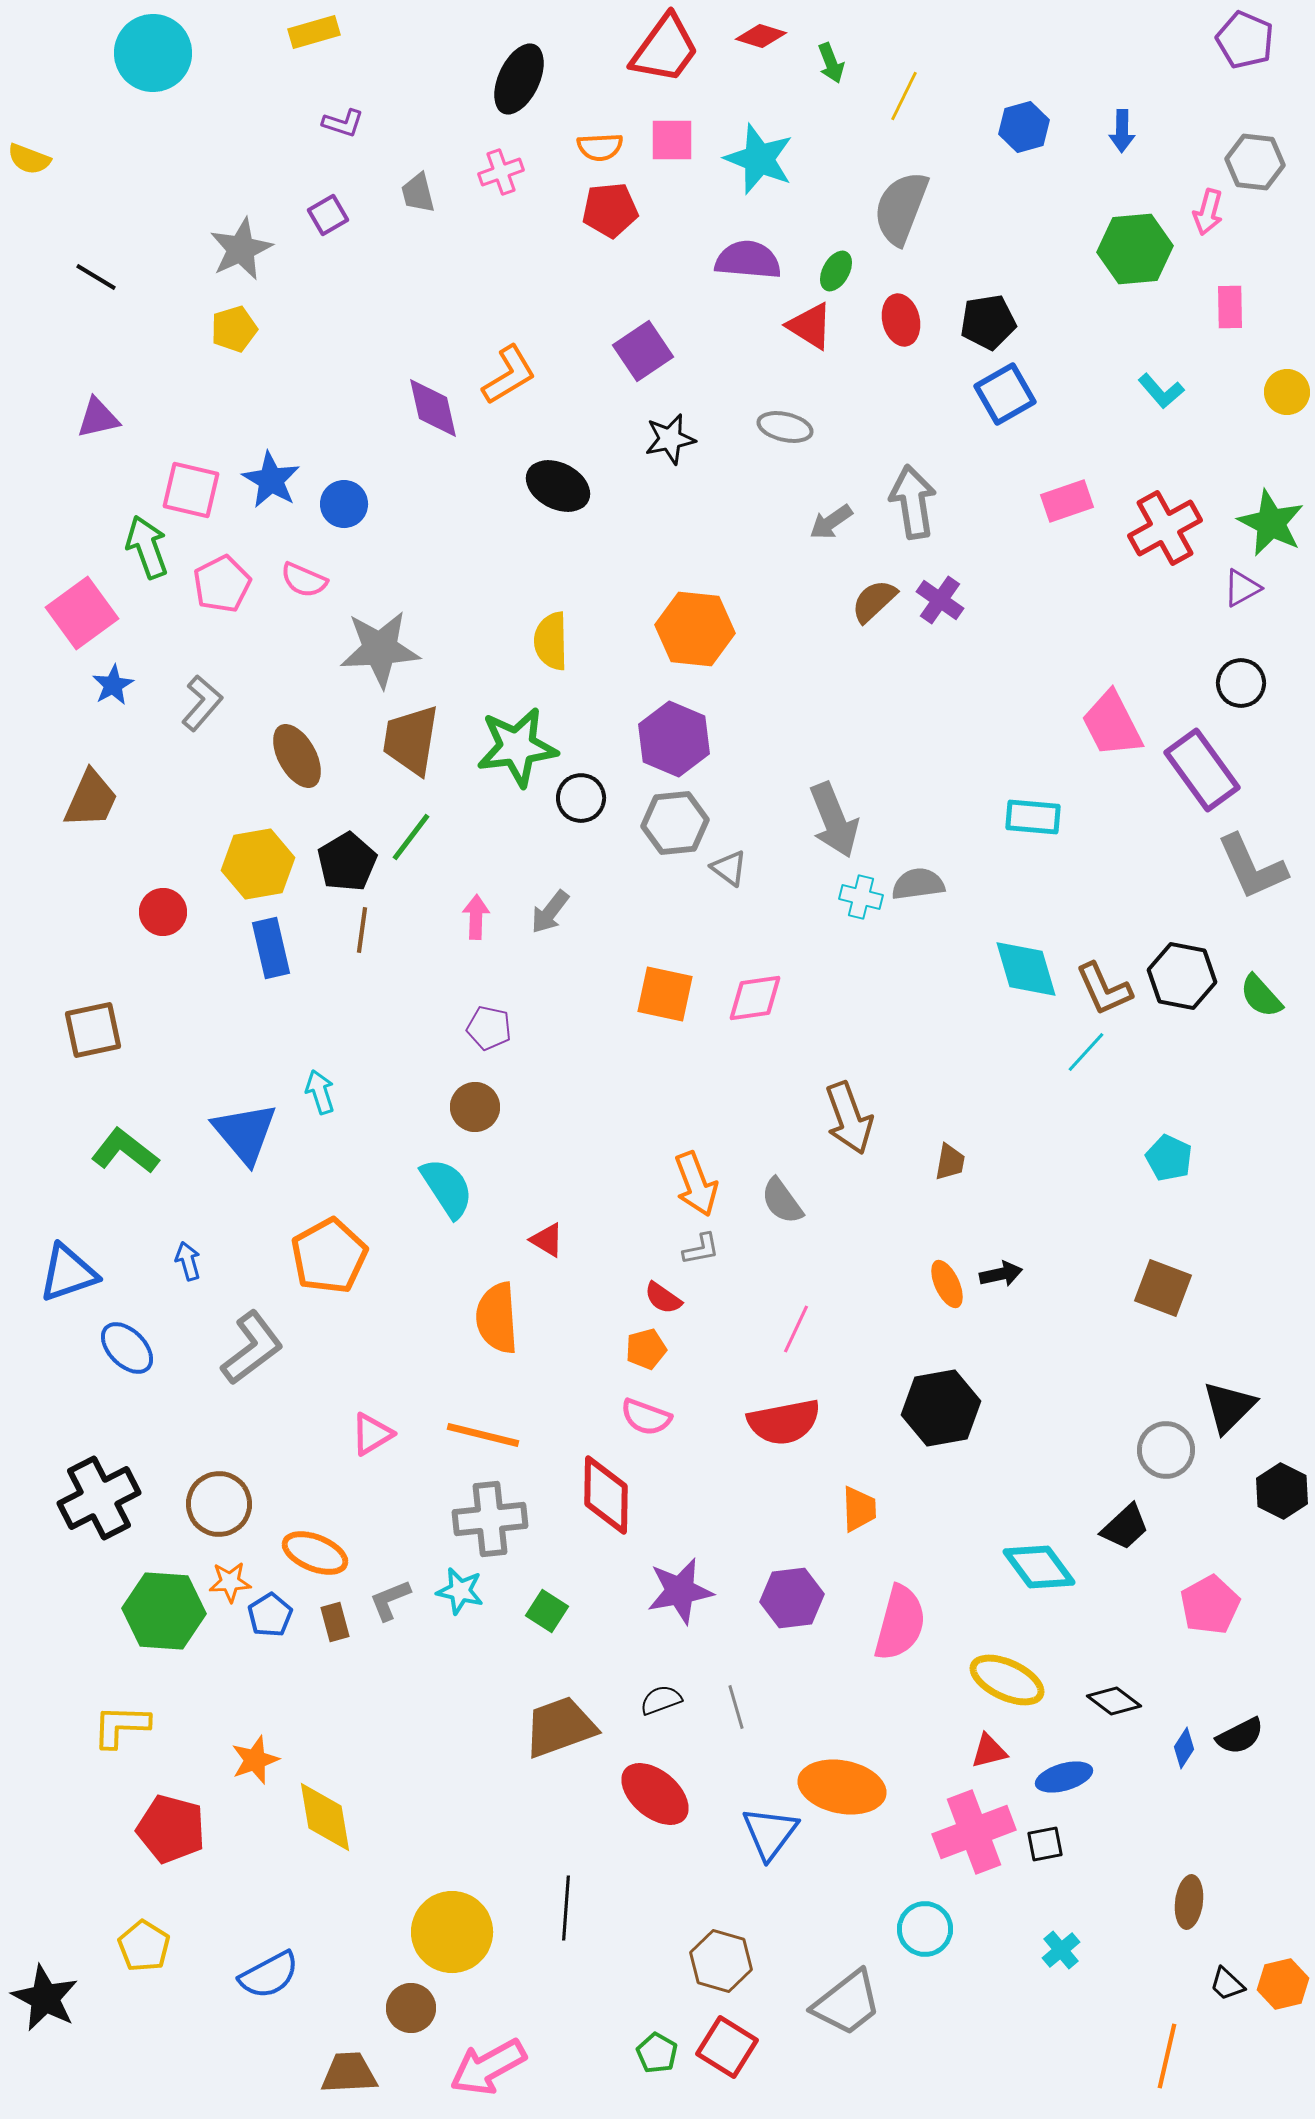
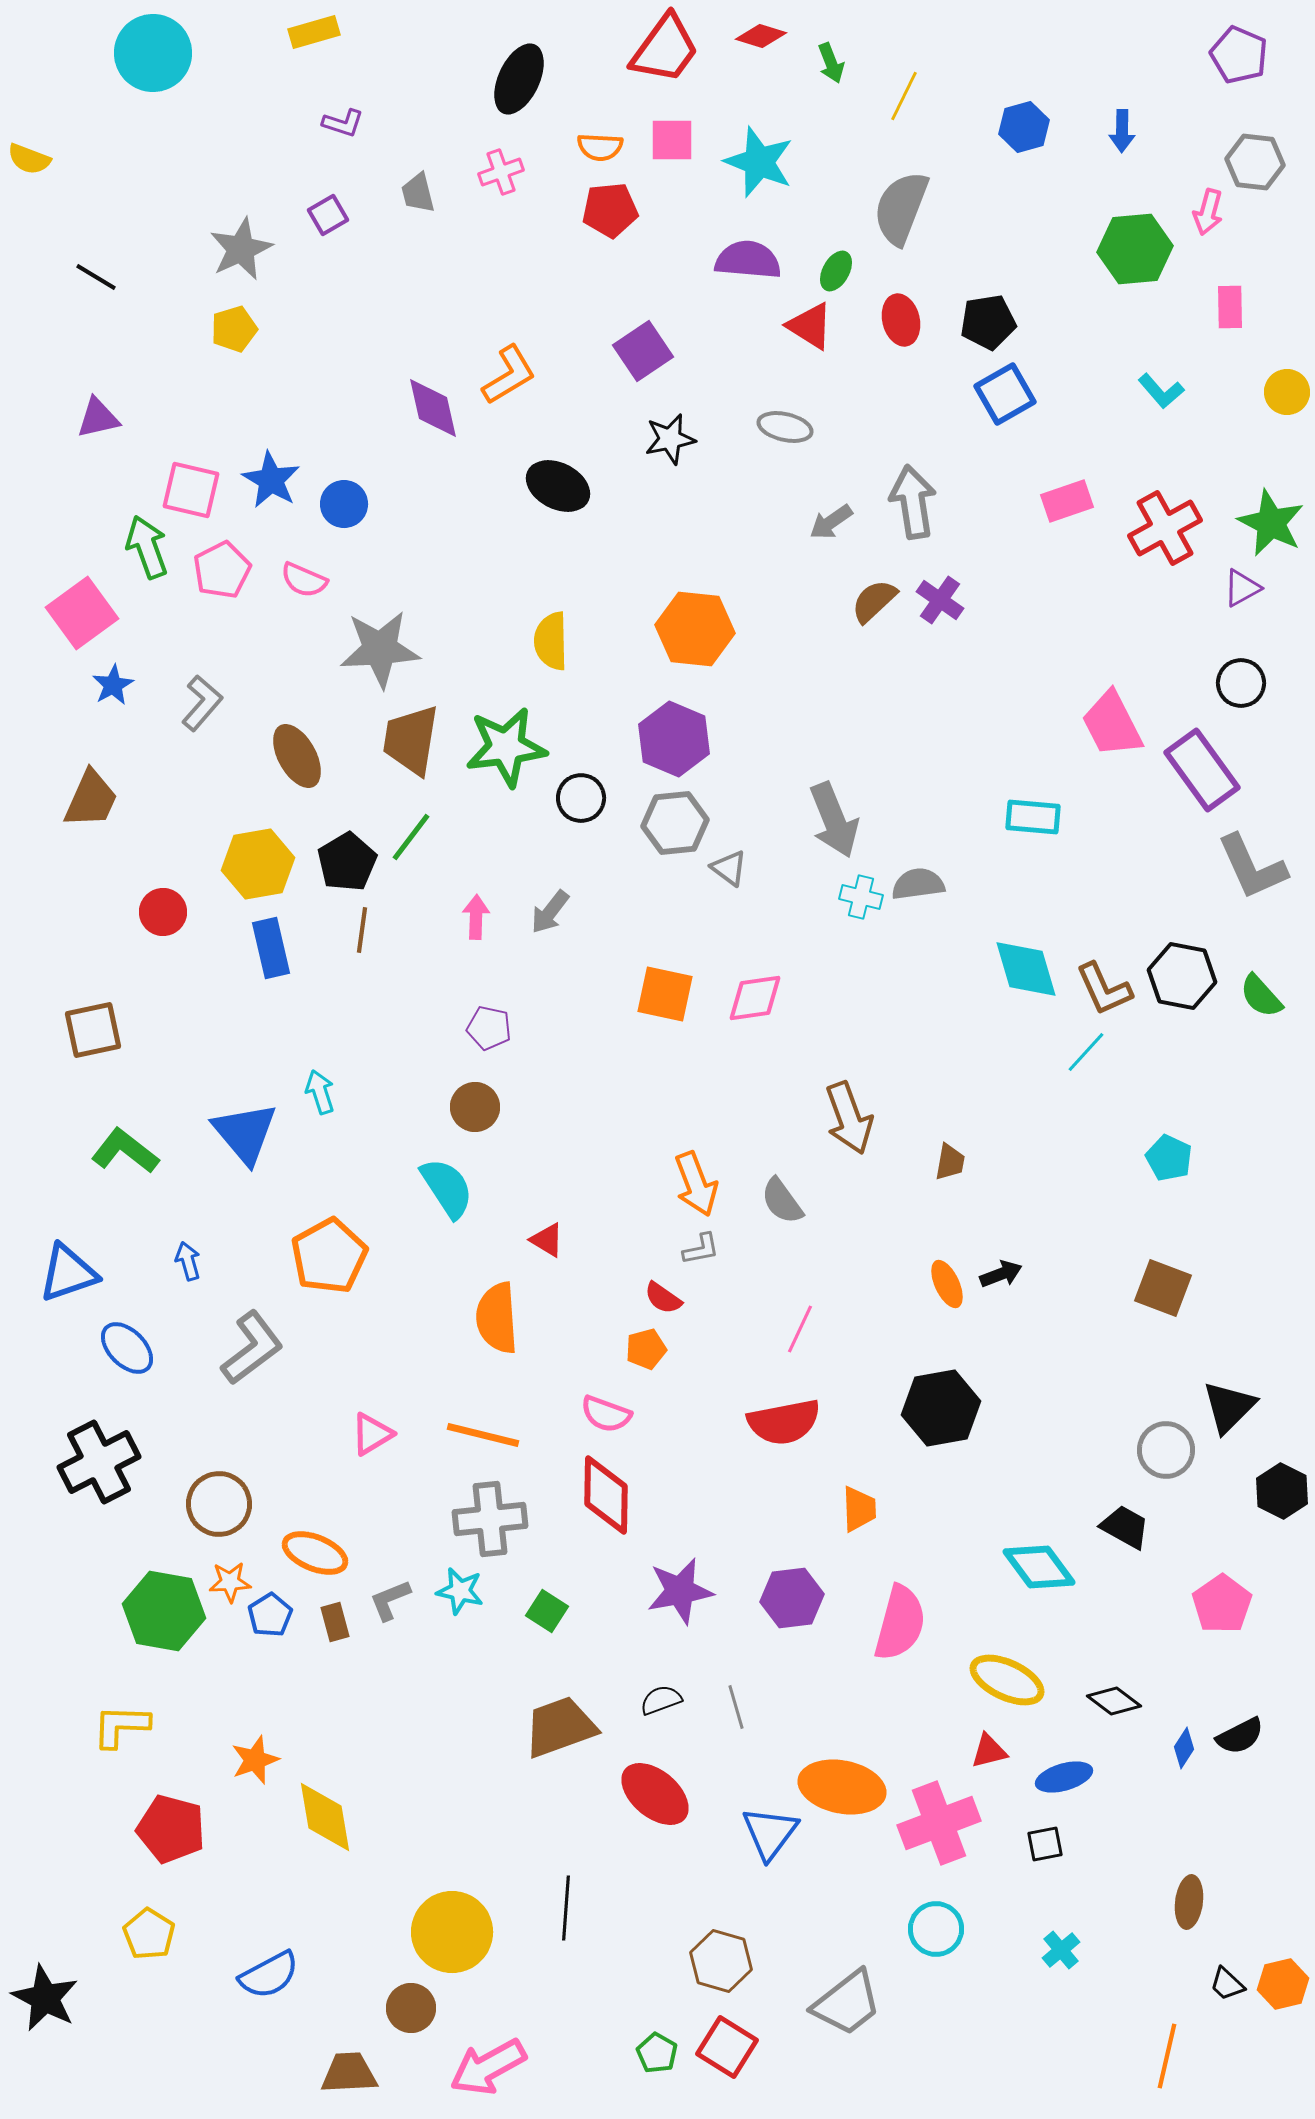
purple pentagon at (1245, 40): moved 6 px left, 15 px down
orange semicircle at (600, 147): rotated 6 degrees clockwise
cyan star at (759, 159): moved 3 px down
pink pentagon at (222, 584): moved 14 px up
green star at (517, 747): moved 11 px left
black arrow at (1001, 1274): rotated 9 degrees counterclockwise
pink line at (796, 1329): moved 4 px right
pink semicircle at (646, 1417): moved 40 px left, 3 px up
black cross at (99, 1498): moved 36 px up
black trapezoid at (1125, 1527): rotated 108 degrees counterclockwise
pink pentagon at (1210, 1605): moved 12 px right, 1 px up; rotated 6 degrees counterclockwise
green hexagon at (164, 1611): rotated 6 degrees clockwise
pink cross at (974, 1832): moved 35 px left, 9 px up
cyan circle at (925, 1929): moved 11 px right
yellow pentagon at (144, 1946): moved 5 px right, 12 px up
